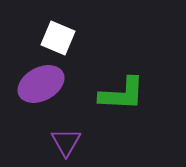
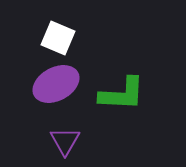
purple ellipse: moved 15 px right
purple triangle: moved 1 px left, 1 px up
